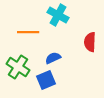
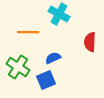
cyan cross: moved 1 px right, 1 px up
